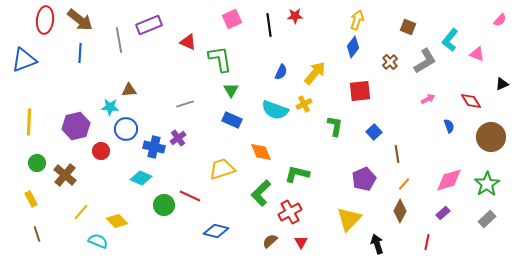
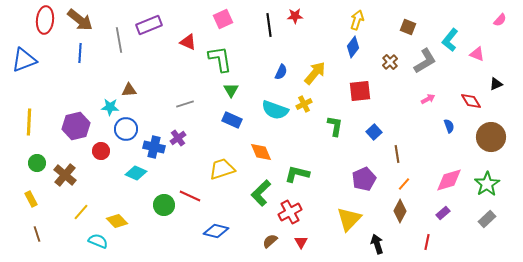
pink square at (232, 19): moved 9 px left
black triangle at (502, 84): moved 6 px left
cyan diamond at (141, 178): moved 5 px left, 5 px up
